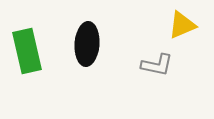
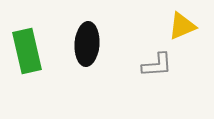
yellow triangle: moved 1 px down
gray L-shape: rotated 16 degrees counterclockwise
